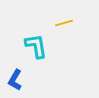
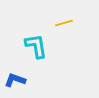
blue L-shape: rotated 80 degrees clockwise
